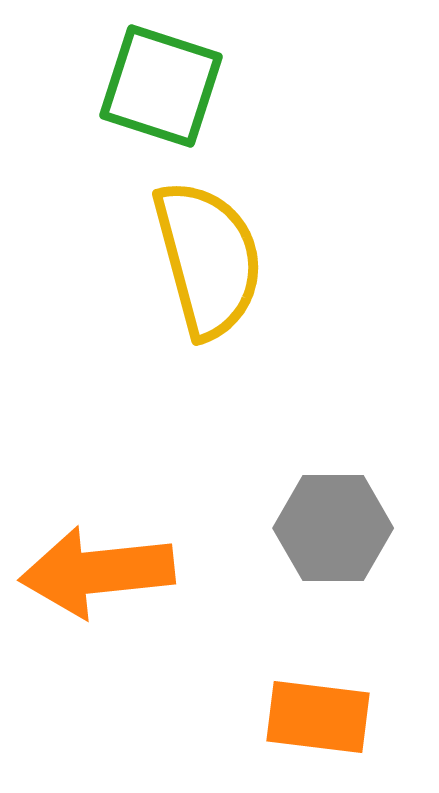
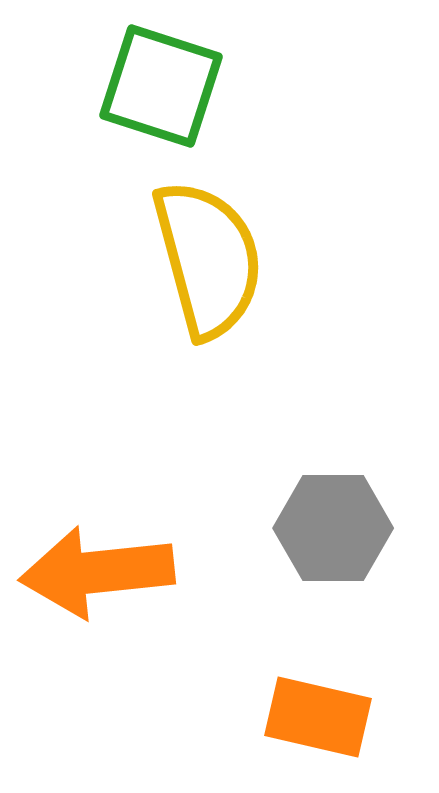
orange rectangle: rotated 6 degrees clockwise
